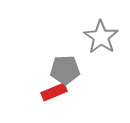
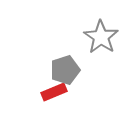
gray pentagon: rotated 16 degrees counterclockwise
